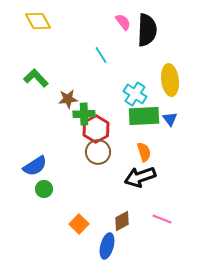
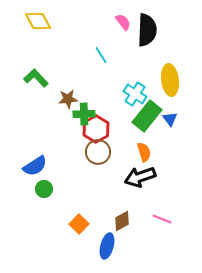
green rectangle: moved 3 px right; rotated 48 degrees counterclockwise
